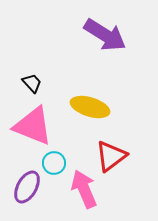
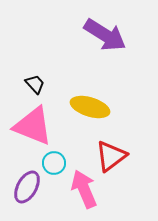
black trapezoid: moved 3 px right, 1 px down
